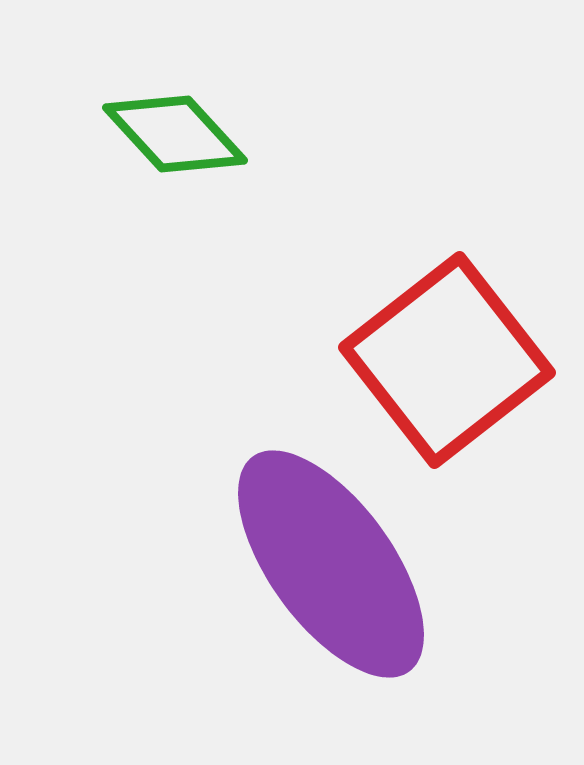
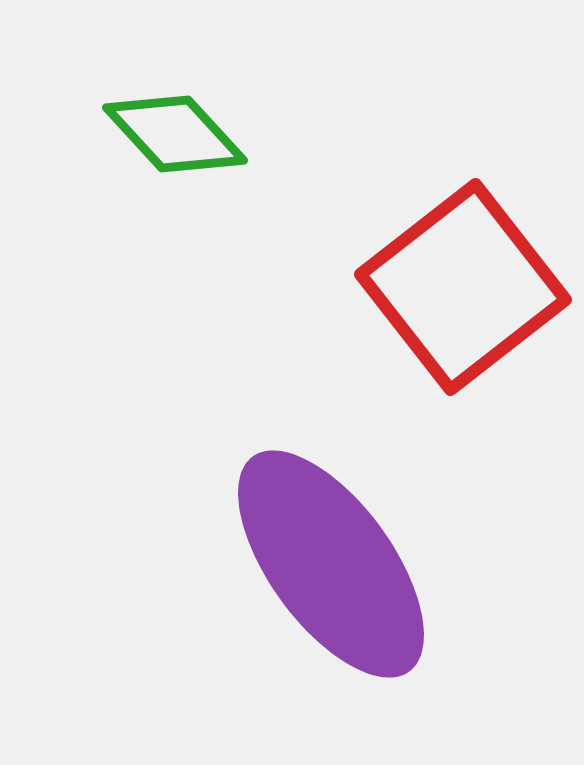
red square: moved 16 px right, 73 px up
